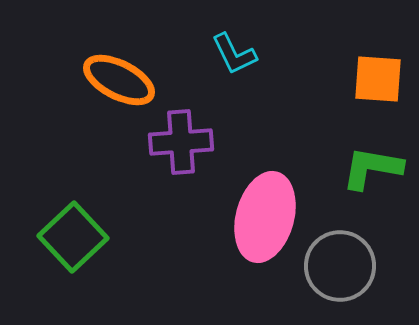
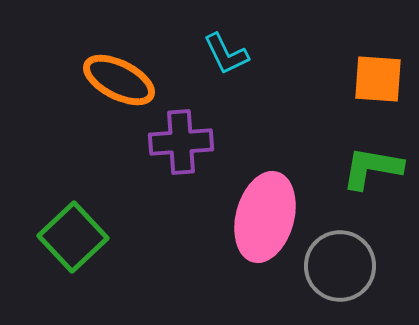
cyan L-shape: moved 8 px left
